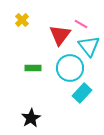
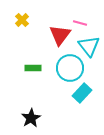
pink line: moved 1 px left, 1 px up; rotated 16 degrees counterclockwise
